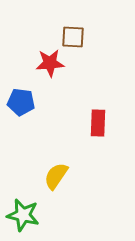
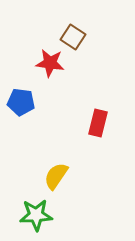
brown square: rotated 30 degrees clockwise
red star: rotated 12 degrees clockwise
red rectangle: rotated 12 degrees clockwise
green star: moved 13 px right; rotated 16 degrees counterclockwise
